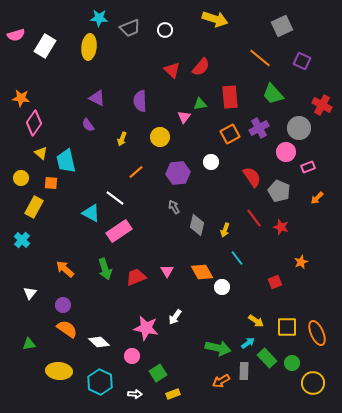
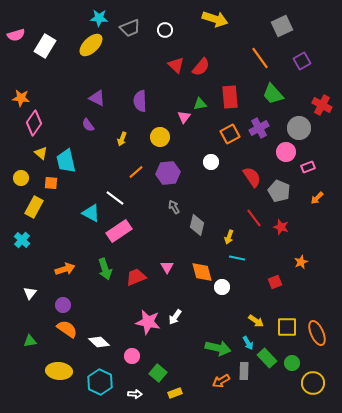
yellow ellipse at (89, 47): moved 2 px right, 2 px up; rotated 40 degrees clockwise
orange line at (260, 58): rotated 15 degrees clockwise
purple square at (302, 61): rotated 36 degrees clockwise
red triangle at (172, 70): moved 4 px right, 5 px up
purple hexagon at (178, 173): moved 10 px left
yellow arrow at (225, 230): moved 4 px right, 7 px down
cyan line at (237, 258): rotated 42 degrees counterclockwise
orange arrow at (65, 269): rotated 120 degrees clockwise
pink triangle at (167, 271): moved 4 px up
orange diamond at (202, 272): rotated 15 degrees clockwise
pink star at (146, 328): moved 2 px right, 6 px up
cyan arrow at (248, 343): rotated 96 degrees clockwise
green triangle at (29, 344): moved 1 px right, 3 px up
green square at (158, 373): rotated 18 degrees counterclockwise
yellow rectangle at (173, 394): moved 2 px right, 1 px up
